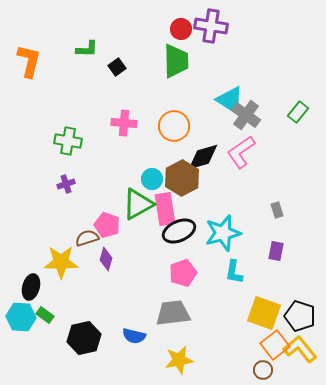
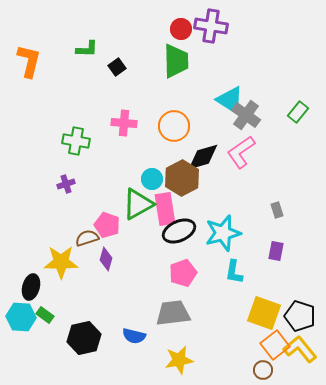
green cross at (68, 141): moved 8 px right
